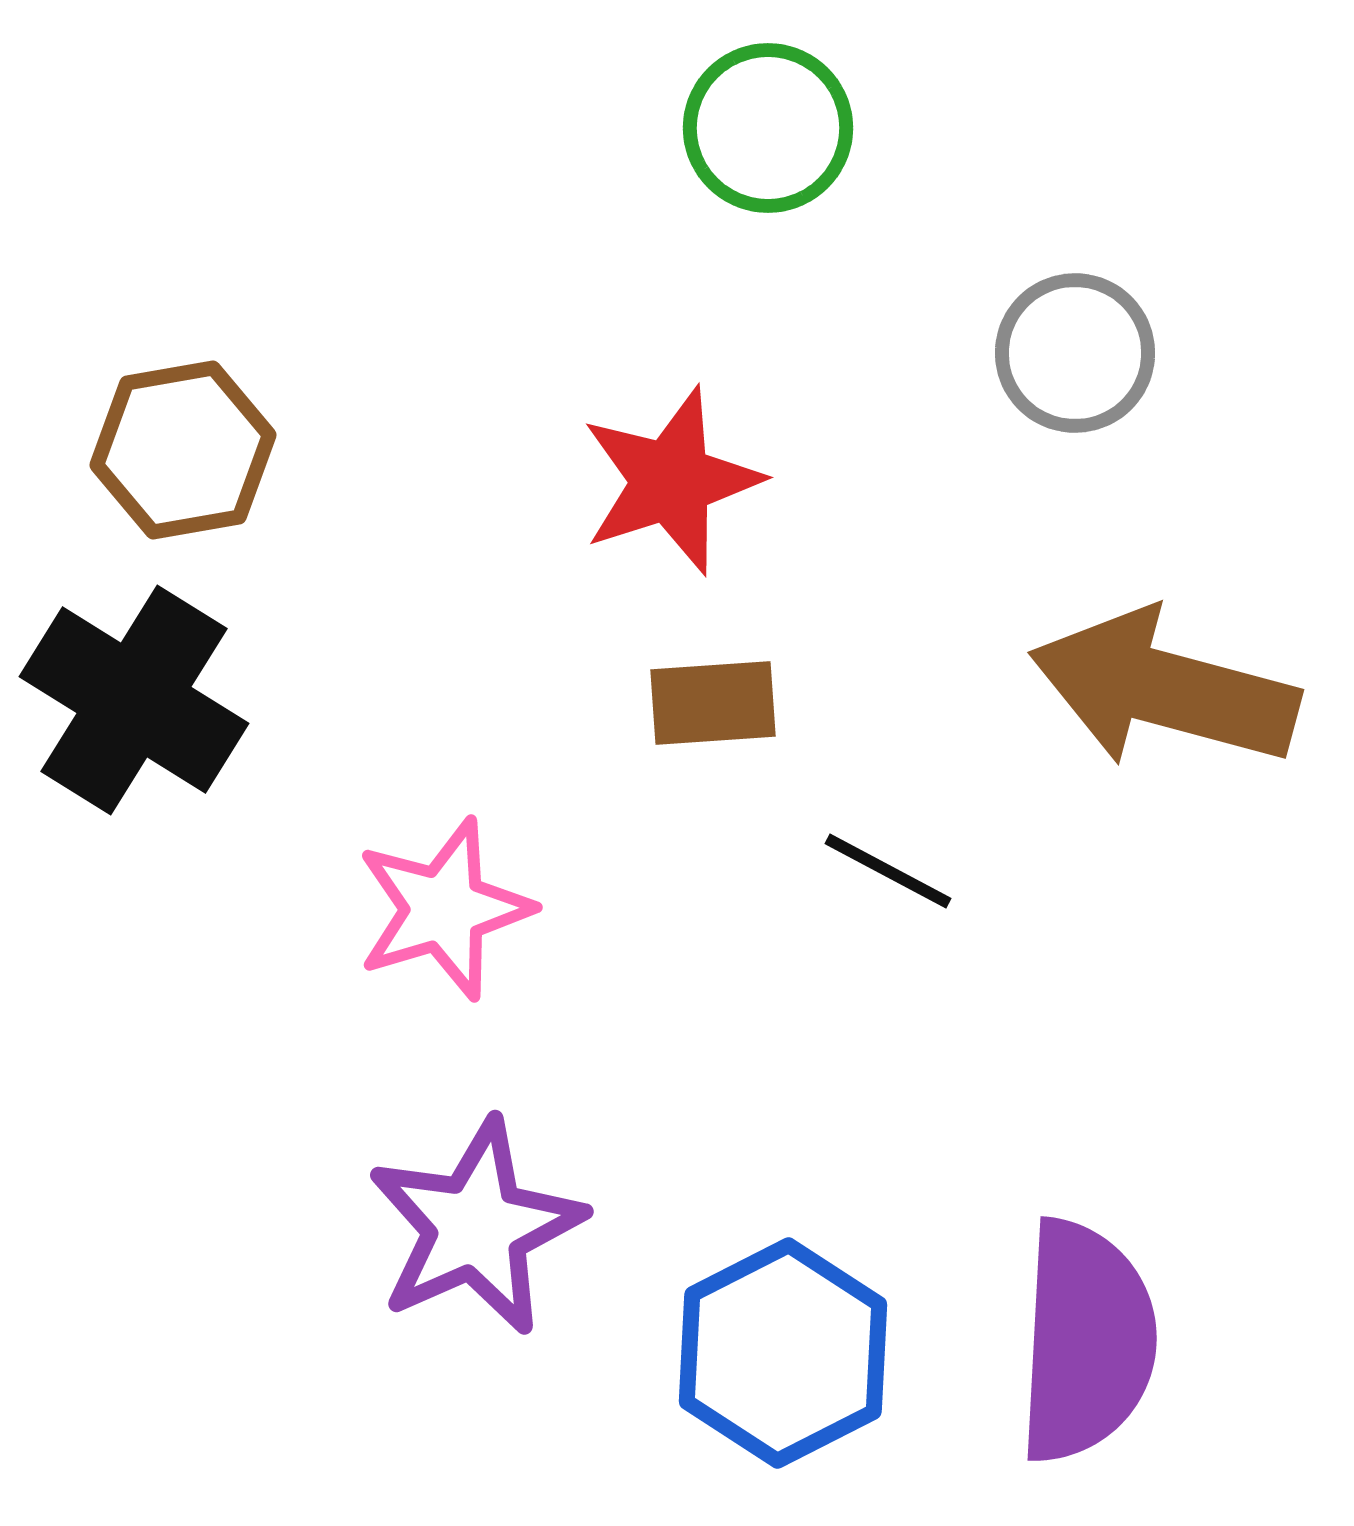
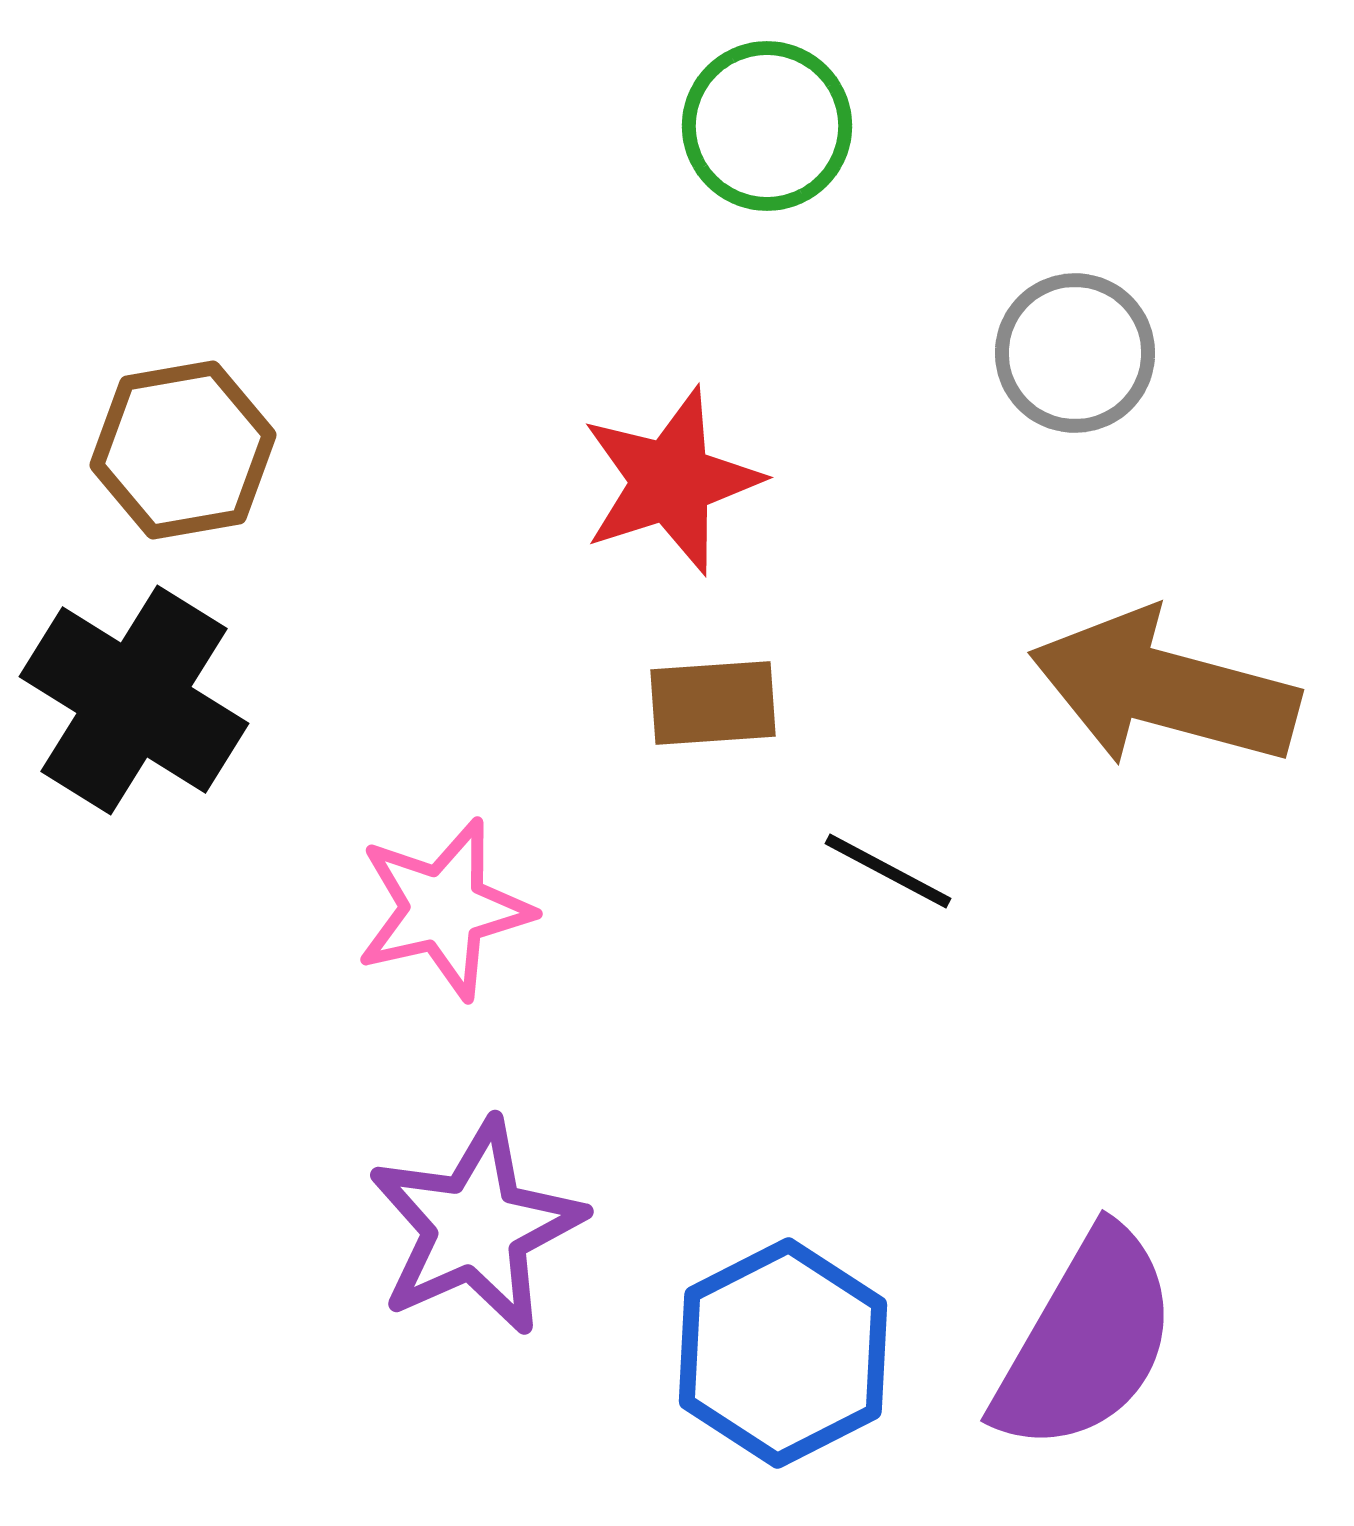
green circle: moved 1 px left, 2 px up
pink star: rotated 4 degrees clockwise
purple semicircle: rotated 27 degrees clockwise
